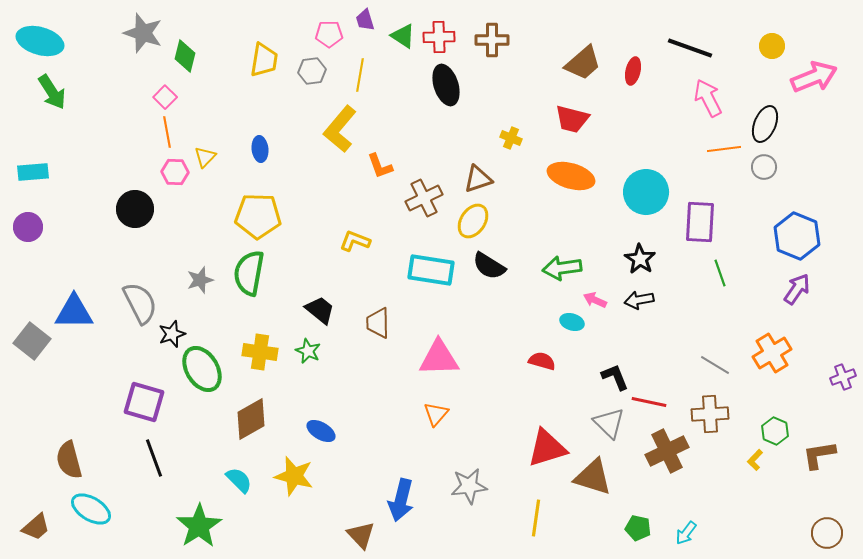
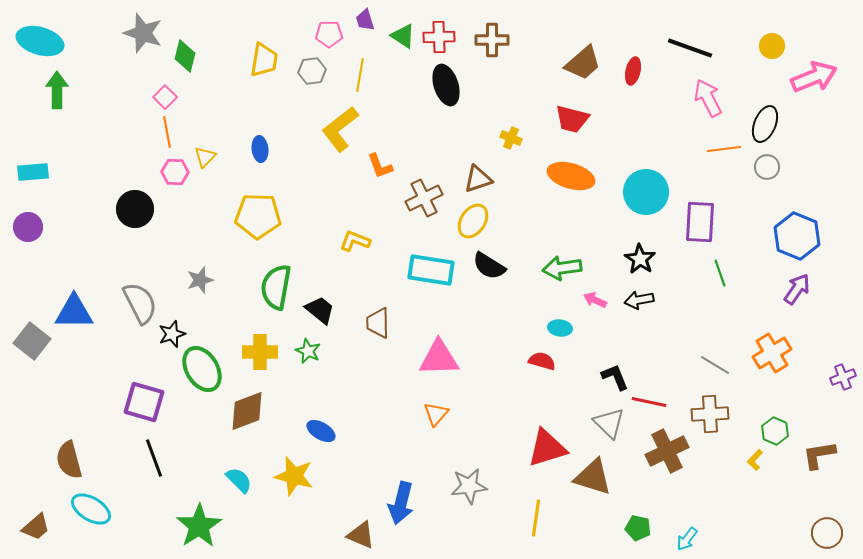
green arrow at (52, 92): moved 5 px right, 2 px up; rotated 147 degrees counterclockwise
yellow L-shape at (340, 129): rotated 12 degrees clockwise
gray circle at (764, 167): moved 3 px right
green semicircle at (249, 273): moved 27 px right, 14 px down
cyan ellipse at (572, 322): moved 12 px left, 6 px down; rotated 10 degrees counterclockwise
yellow cross at (260, 352): rotated 8 degrees counterclockwise
brown diamond at (251, 419): moved 4 px left, 8 px up; rotated 9 degrees clockwise
blue arrow at (401, 500): moved 3 px down
cyan arrow at (686, 533): moved 1 px right, 6 px down
brown triangle at (361, 535): rotated 24 degrees counterclockwise
